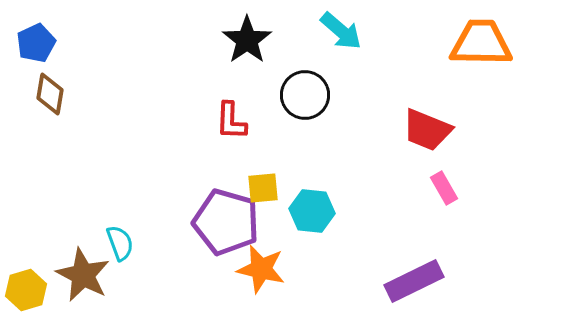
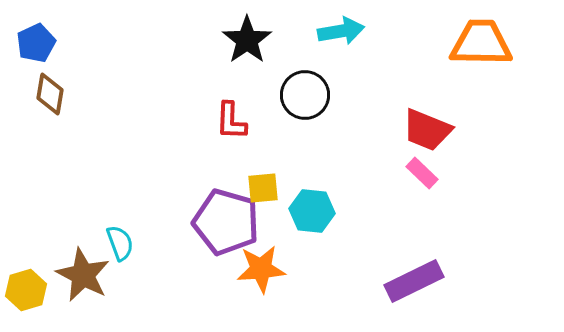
cyan arrow: rotated 51 degrees counterclockwise
pink rectangle: moved 22 px left, 15 px up; rotated 16 degrees counterclockwise
orange star: rotated 18 degrees counterclockwise
